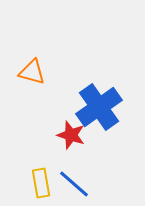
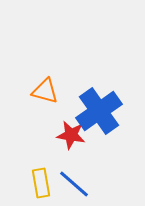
orange triangle: moved 13 px right, 19 px down
blue cross: moved 4 px down
red star: rotated 8 degrees counterclockwise
